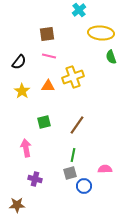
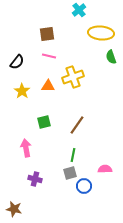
black semicircle: moved 2 px left
brown star: moved 3 px left, 4 px down; rotated 14 degrees clockwise
